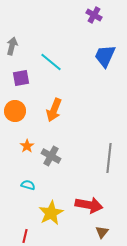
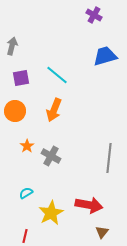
blue trapezoid: rotated 50 degrees clockwise
cyan line: moved 6 px right, 13 px down
cyan semicircle: moved 2 px left, 8 px down; rotated 48 degrees counterclockwise
